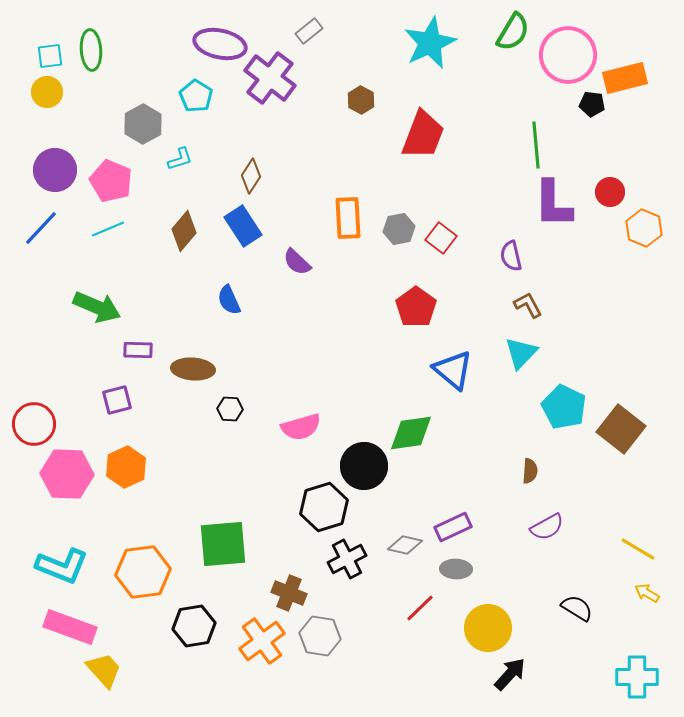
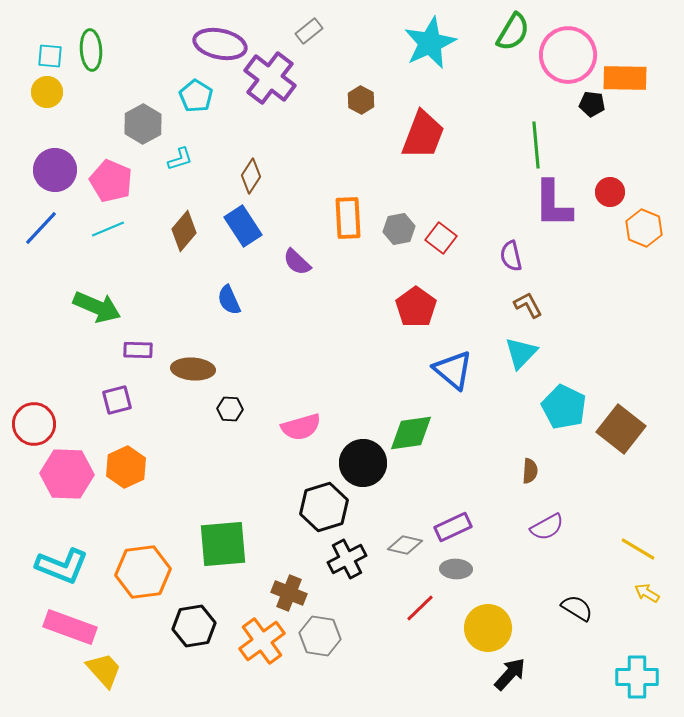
cyan square at (50, 56): rotated 12 degrees clockwise
orange rectangle at (625, 78): rotated 15 degrees clockwise
black circle at (364, 466): moved 1 px left, 3 px up
